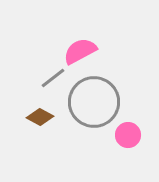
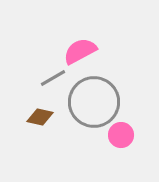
gray line: rotated 8 degrees clockwise
brown diamond: rotated 16 degrees counterclockwise
pink circle: moved 7 px left
